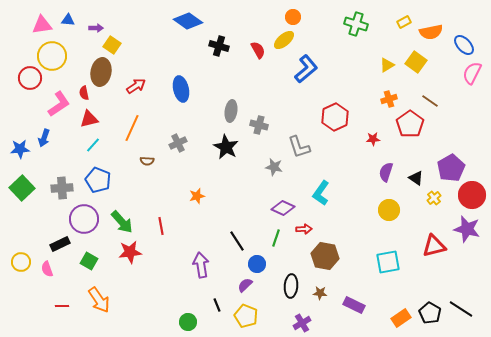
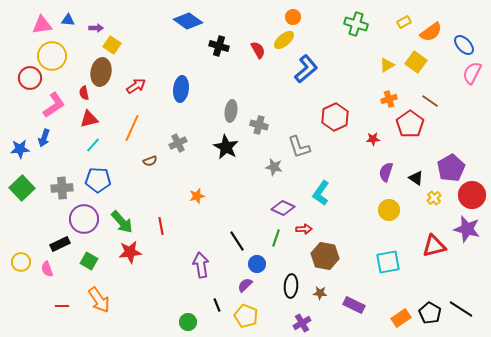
orange semicircle at (431, 32): rotated 25 degrees counterclockwise
blue ellipse at (181, 89): rotated 20 degrees clockwise
pink L-shape at (59, 104): moved 5 px left, 1 px down
brown semicircle at (147, 161): moved 3 px right; rotated 24 degrees counterclockwise
blue pentagon at (98, 180): rotated 20 degrees counterclockwise
